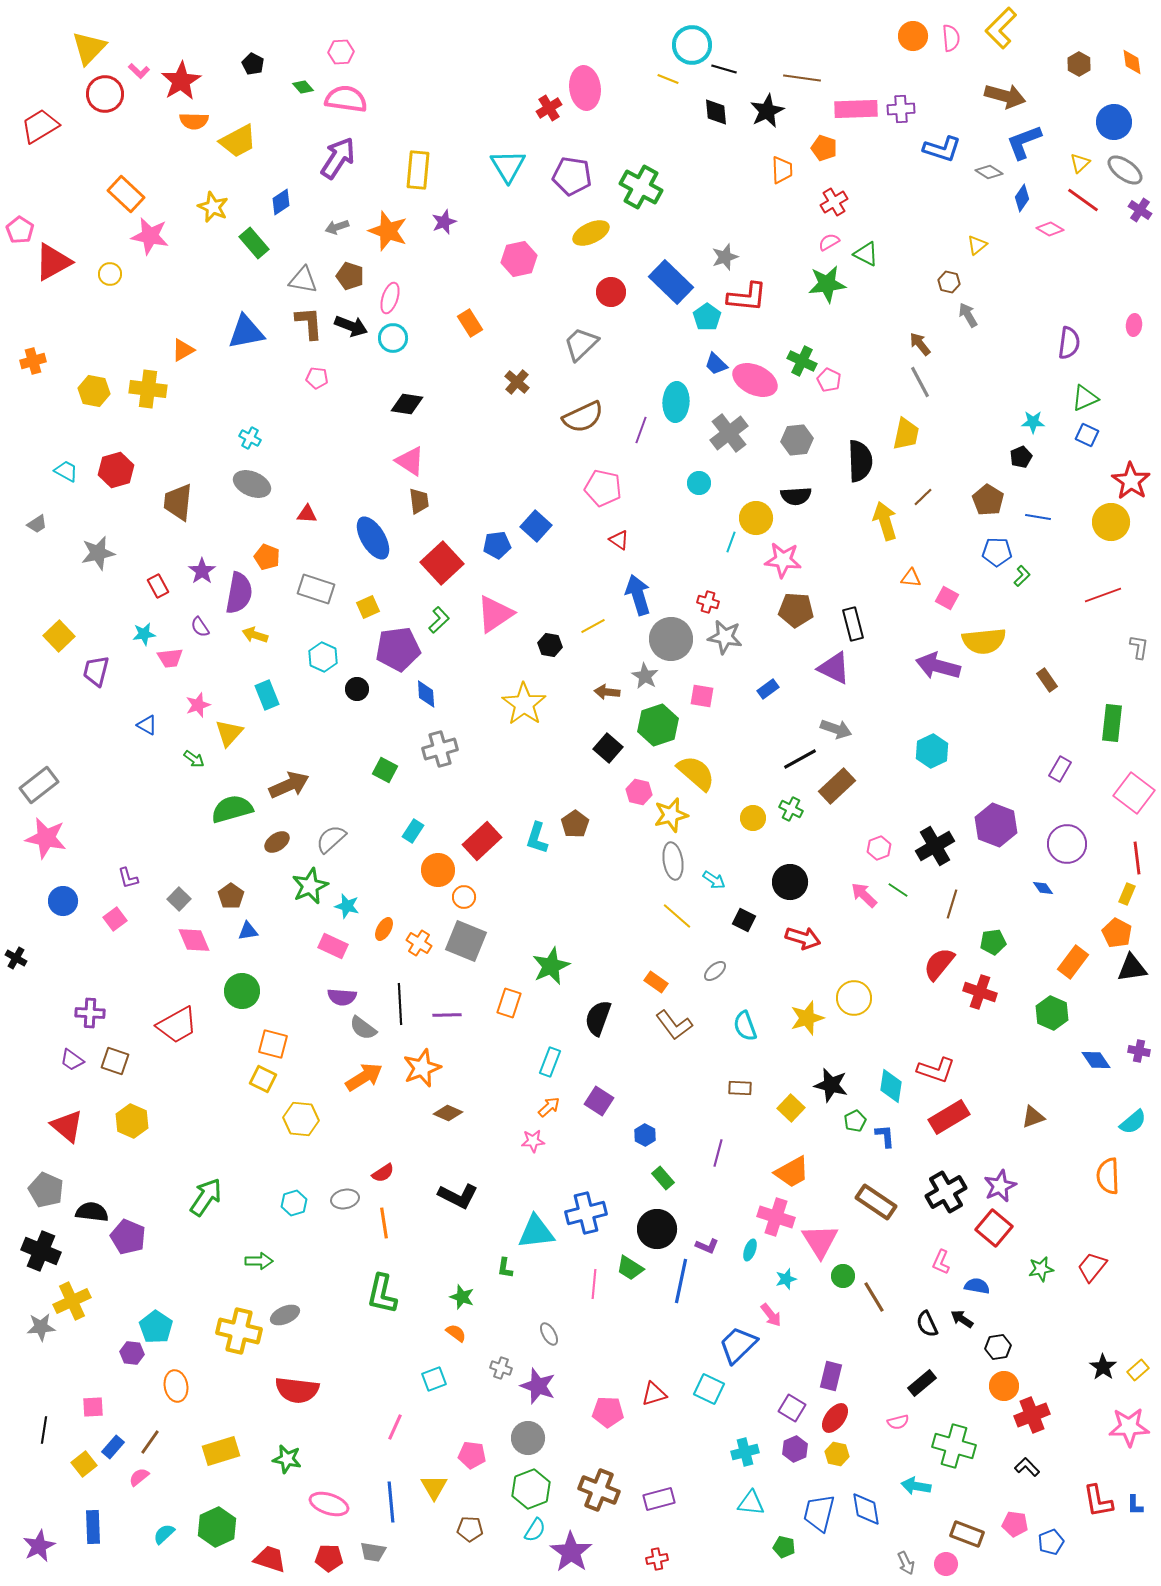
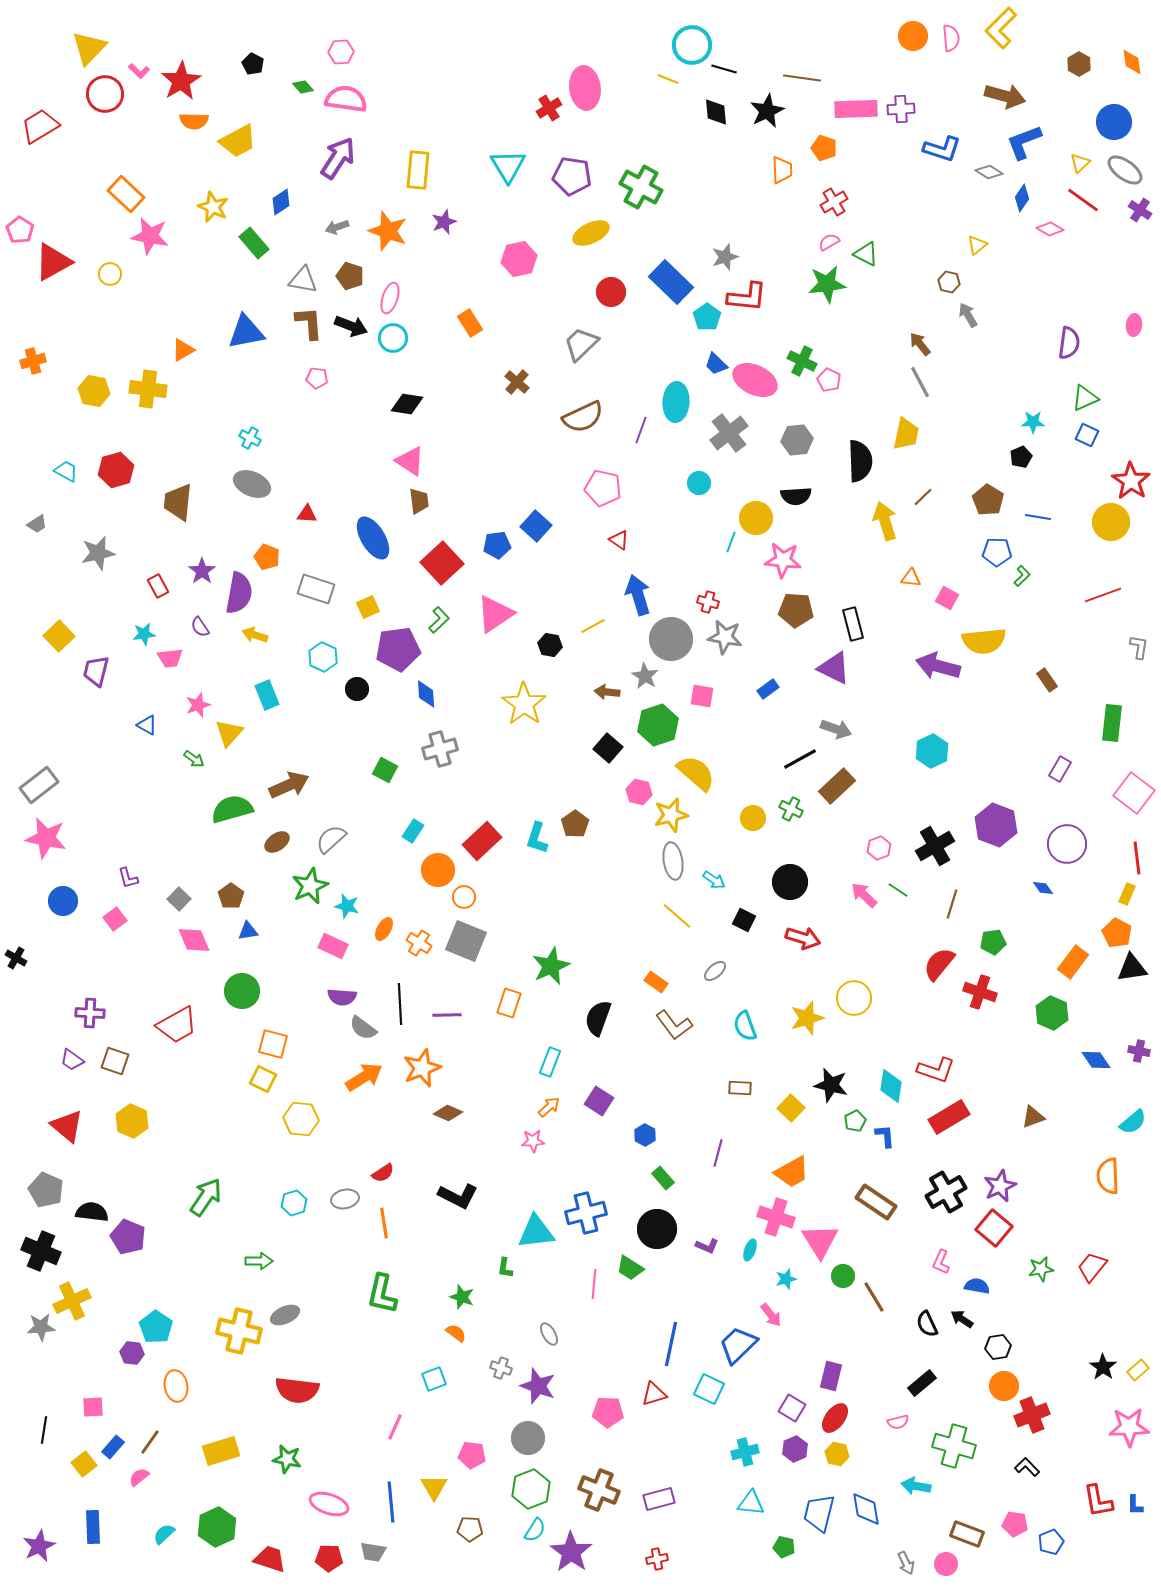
blue line at (681, 1281): moved 10 px left, 63 px down
